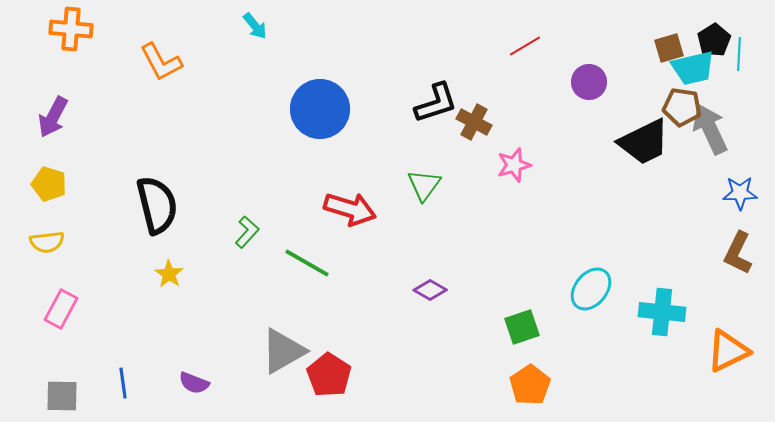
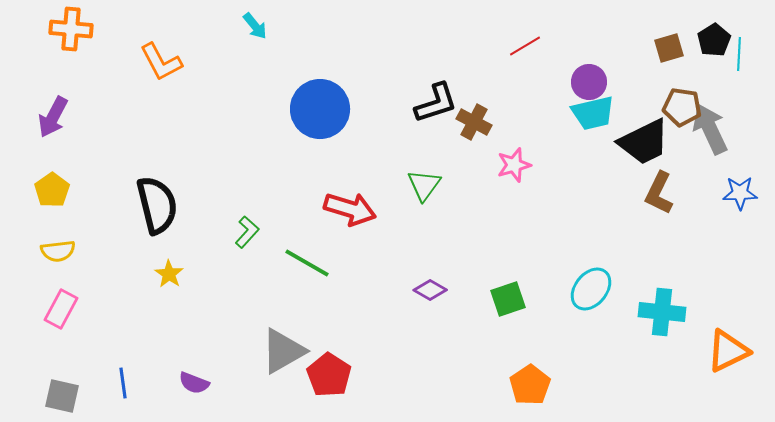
cyan trapezoid: moved 100 px left, 45 px down
yellow pentagon: moved 3 px right, 6 px down; rotated 20 degrees clockwise
yellow semicircle: moved 11 px right, 9 px down
brown L-shape: moved 79 px left, 60 px up
green square: moved 14 px left, 28 px up
gray square: rotated 12 degrees clockwise
